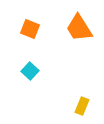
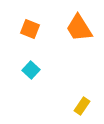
cyan square: moved 1 px right, 1 px up
yellow rectangle: rotated 12 degrees clockwise
